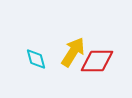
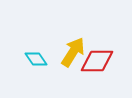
cyan diamond: rotated 20 degrees counterclockwise
